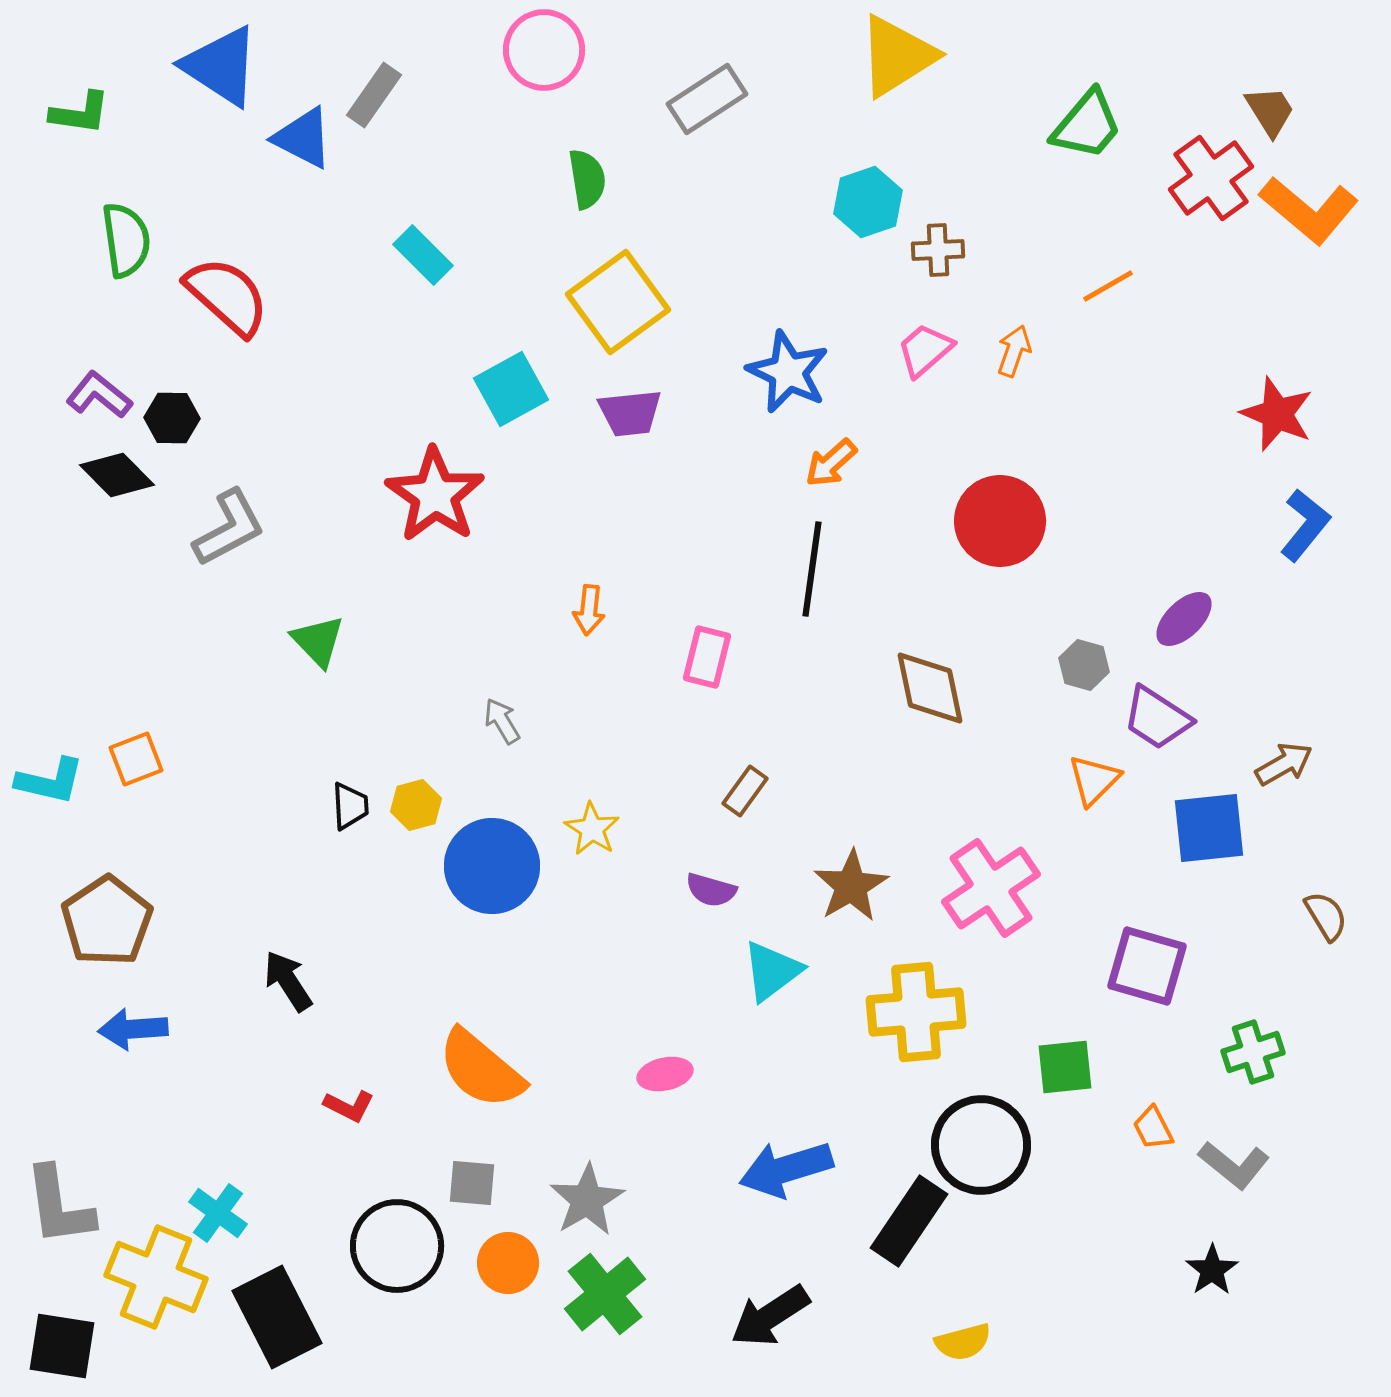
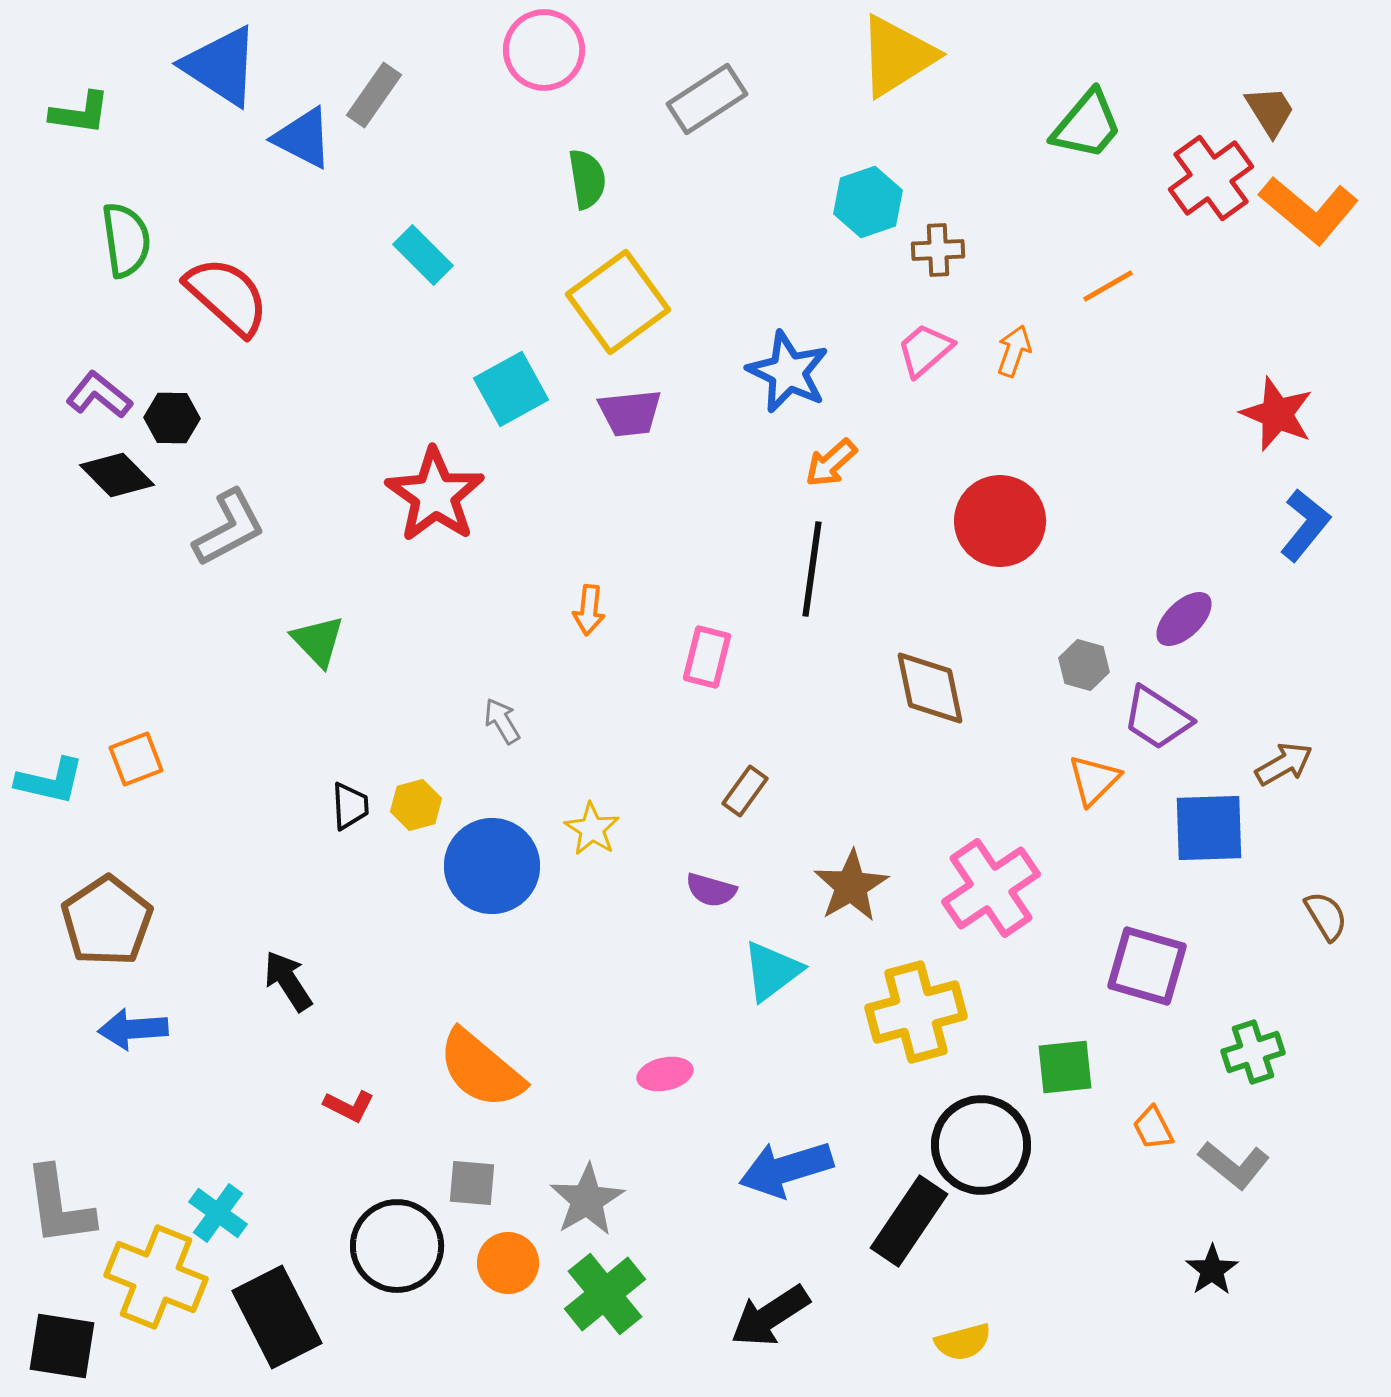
blue square at (1209, 828): rotated 4 degrees clockwise
yellow cross at (916, 1012): rotated 10 degrees counterclockwise
